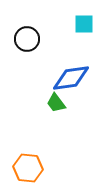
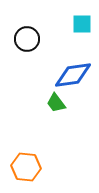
cyan square: moved 2 px left
blue diamond: moved 2 px right, 3 px up
orange hexagon: moved 2 px left, 1 px up
